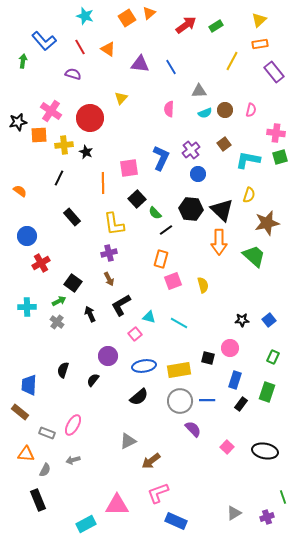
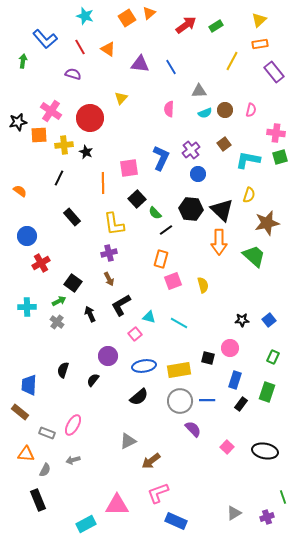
blue L-shape at (44, 41): moved 1 px right, 2 px up
